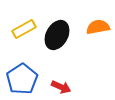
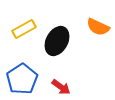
orange semicircle: rotated 145 degrees counterclockwise
black ellipse: moved 6 px down
red arrow: rotated 12 degrees clockwise
